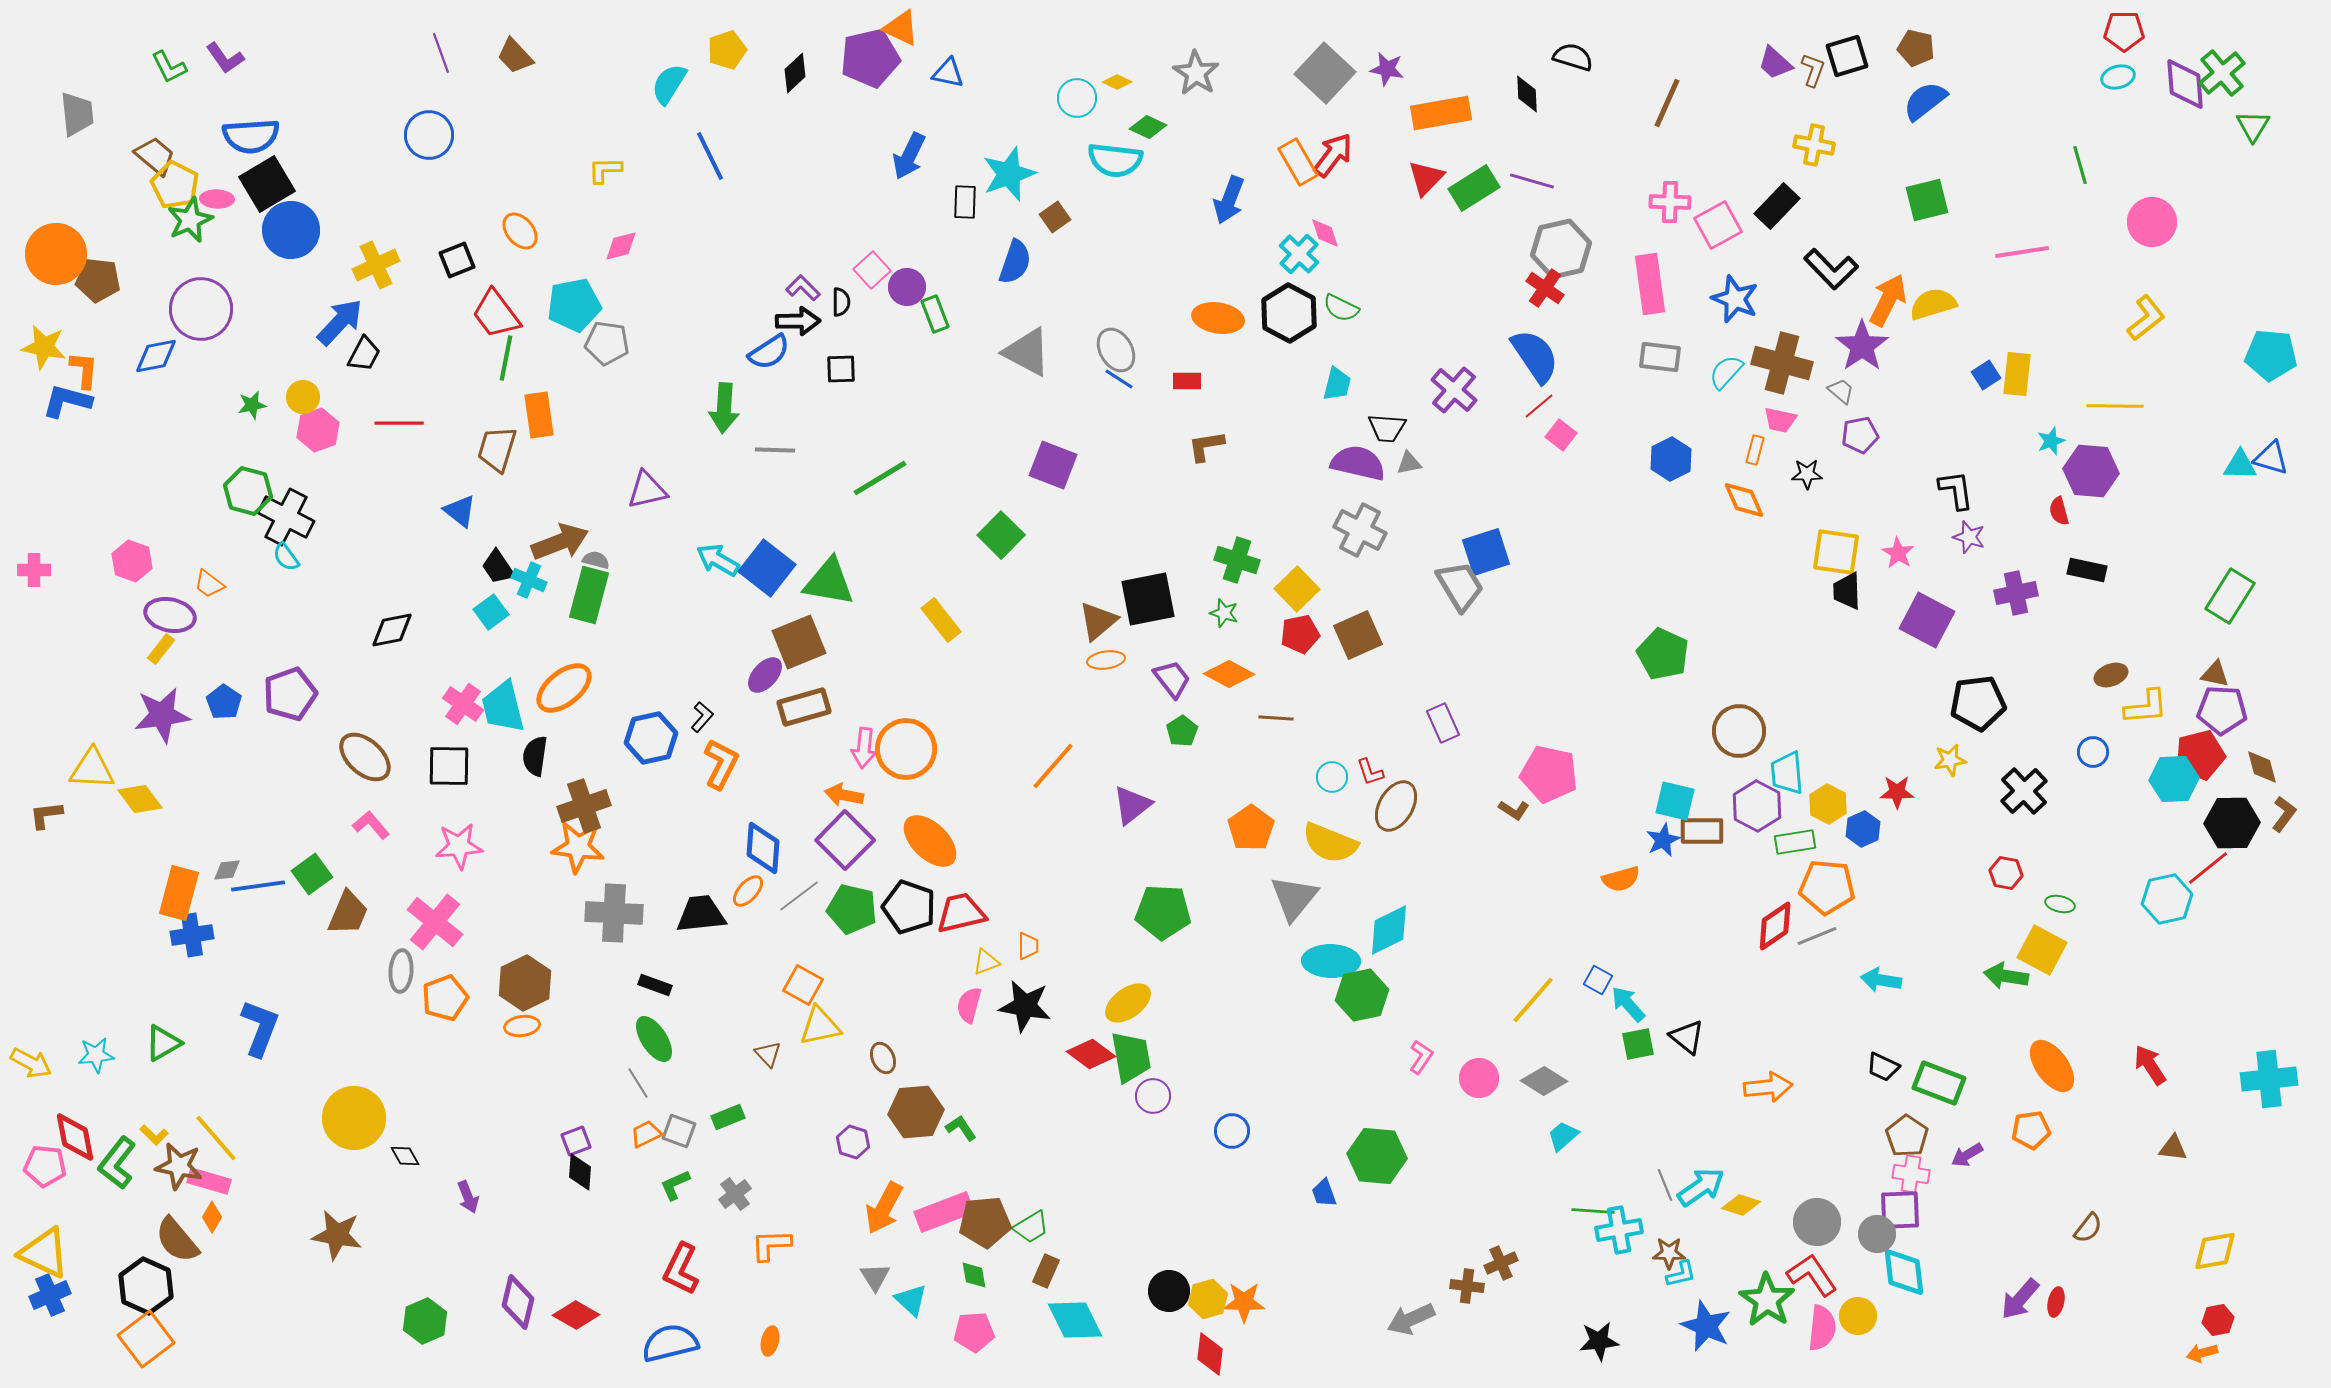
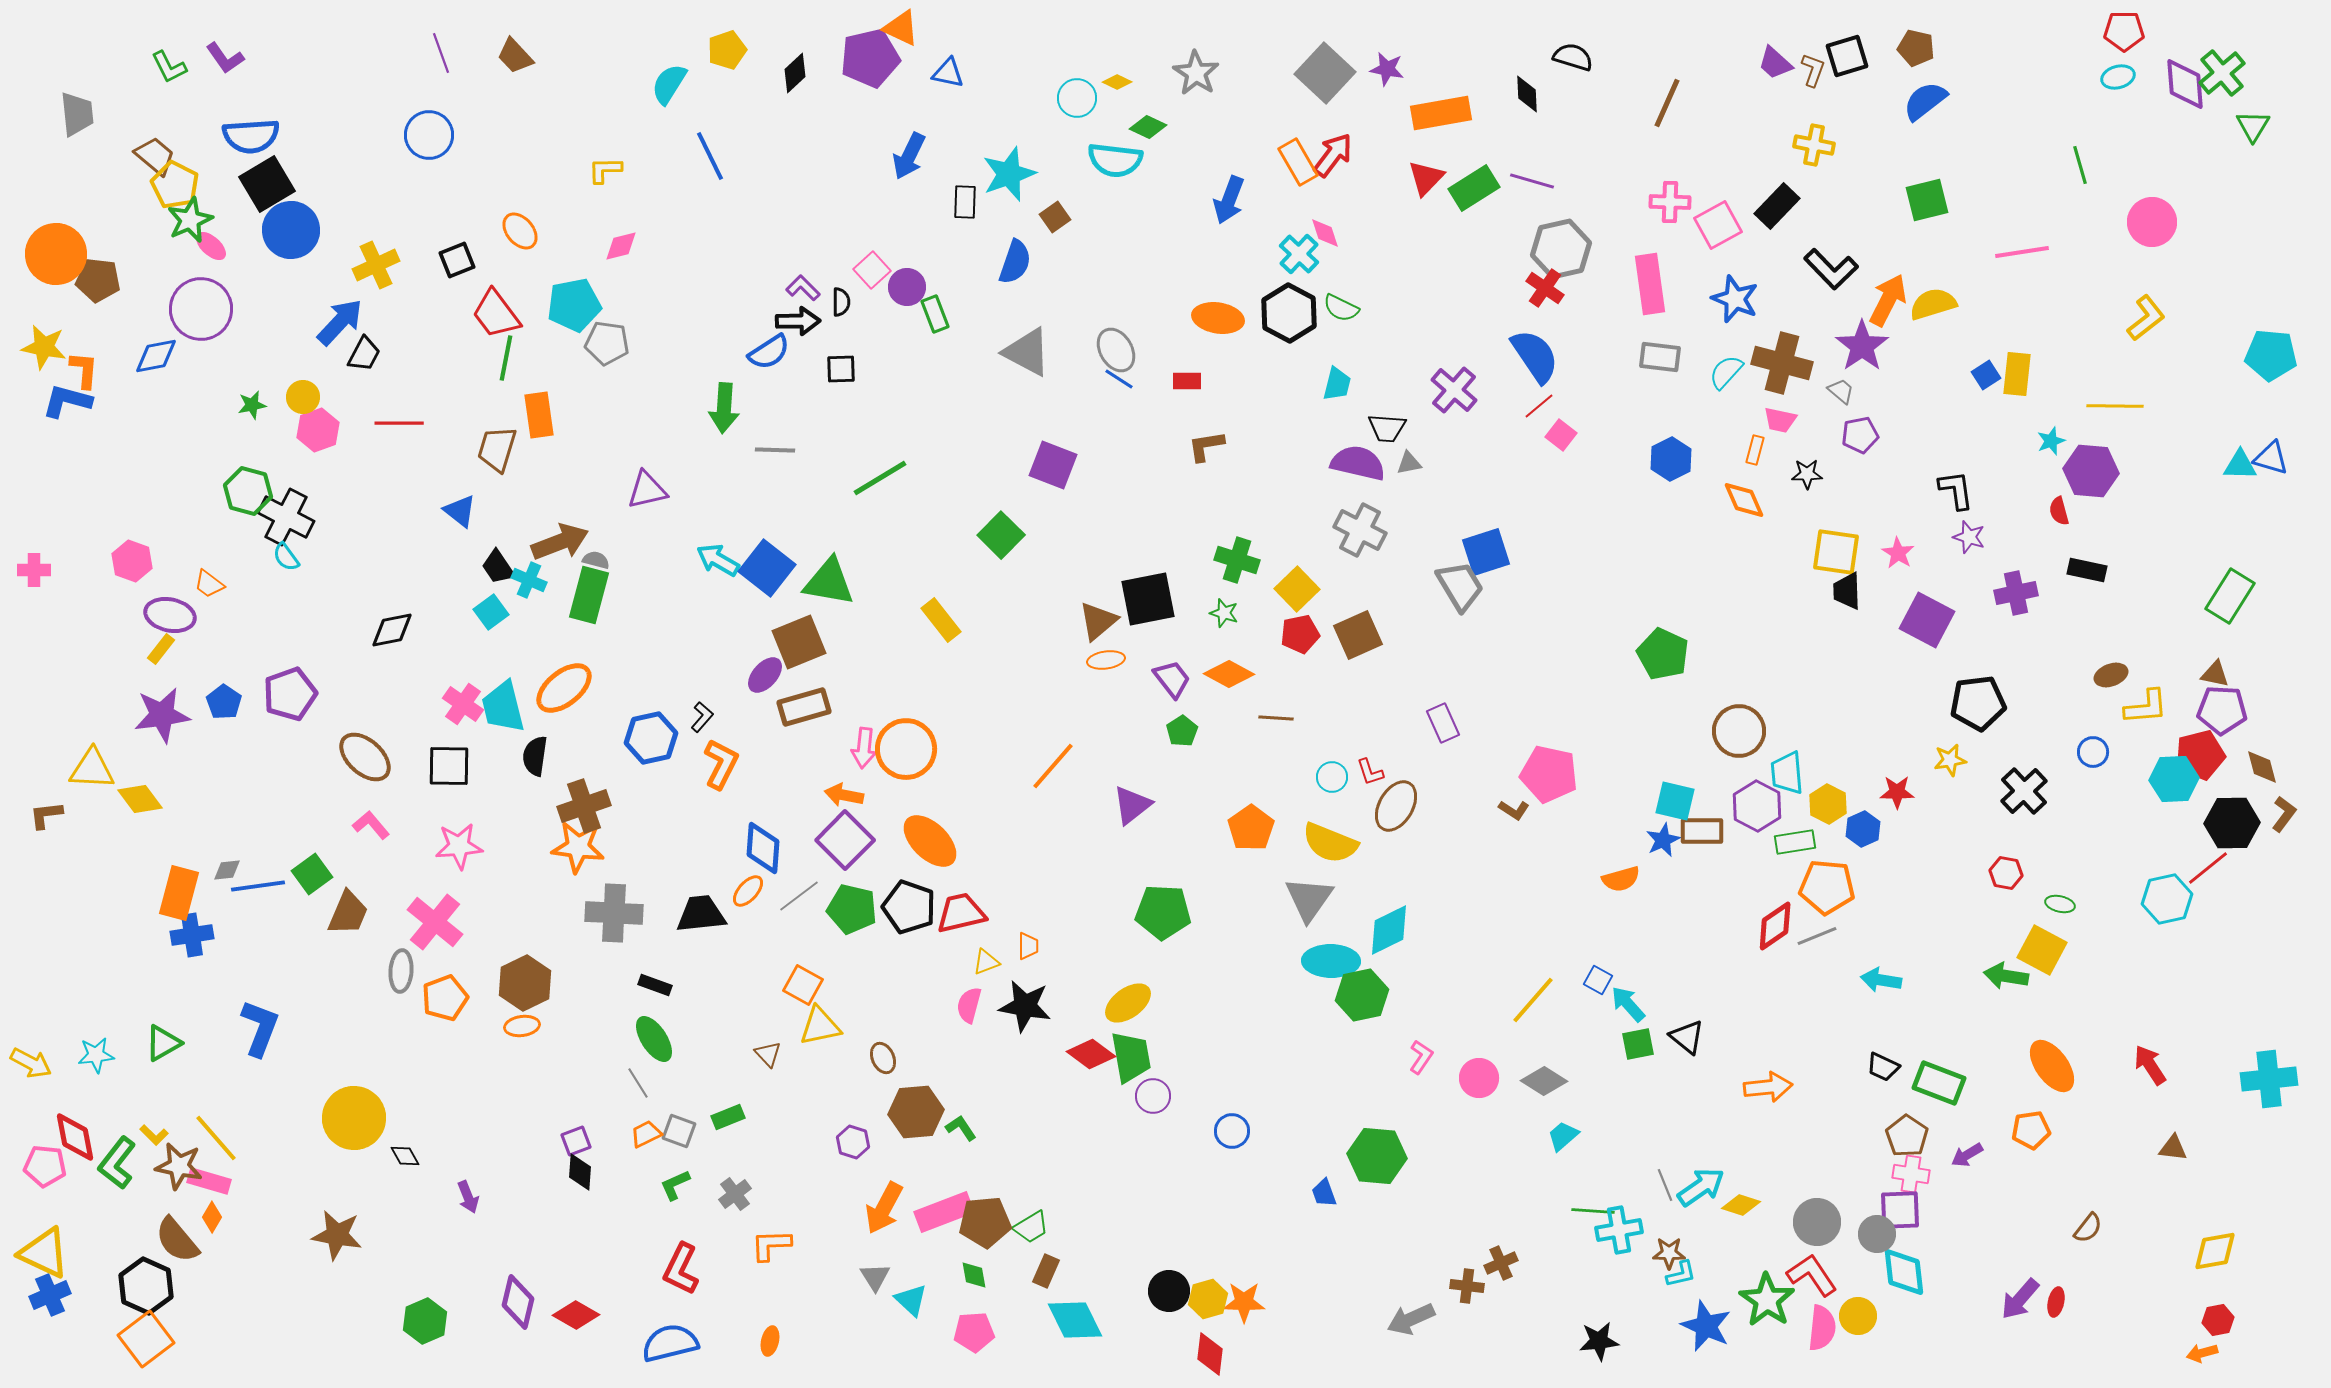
pink ellipse at (217, 199): moved 6 px left, 47 px down; rotated 40 degrees clockwise
gray triangle at (1294, 898): moved 15 px right, 1 px down; rotated 4 degrees counterclockwise
